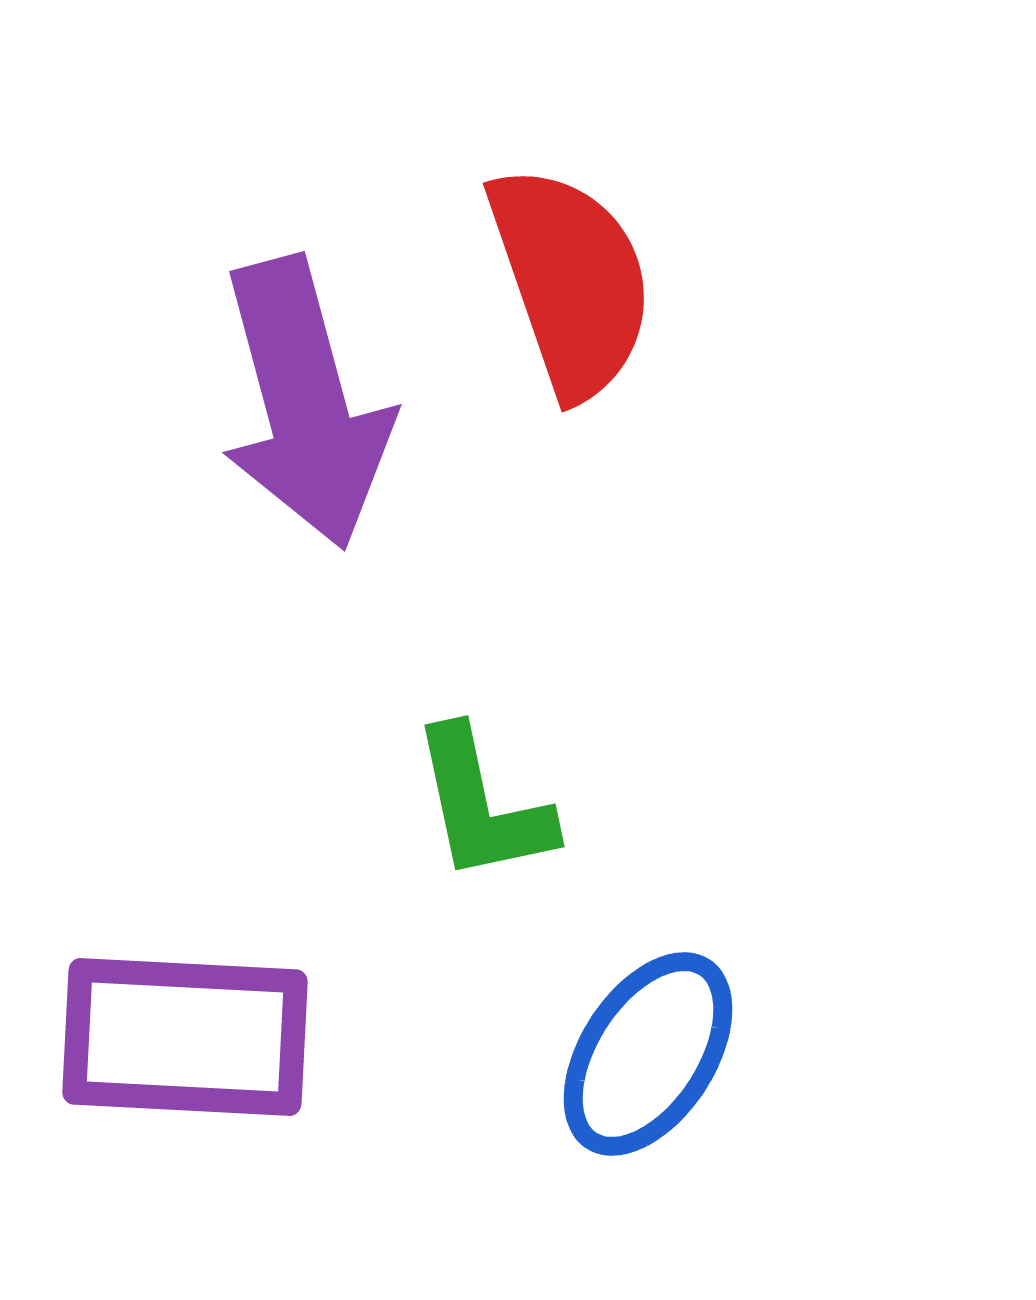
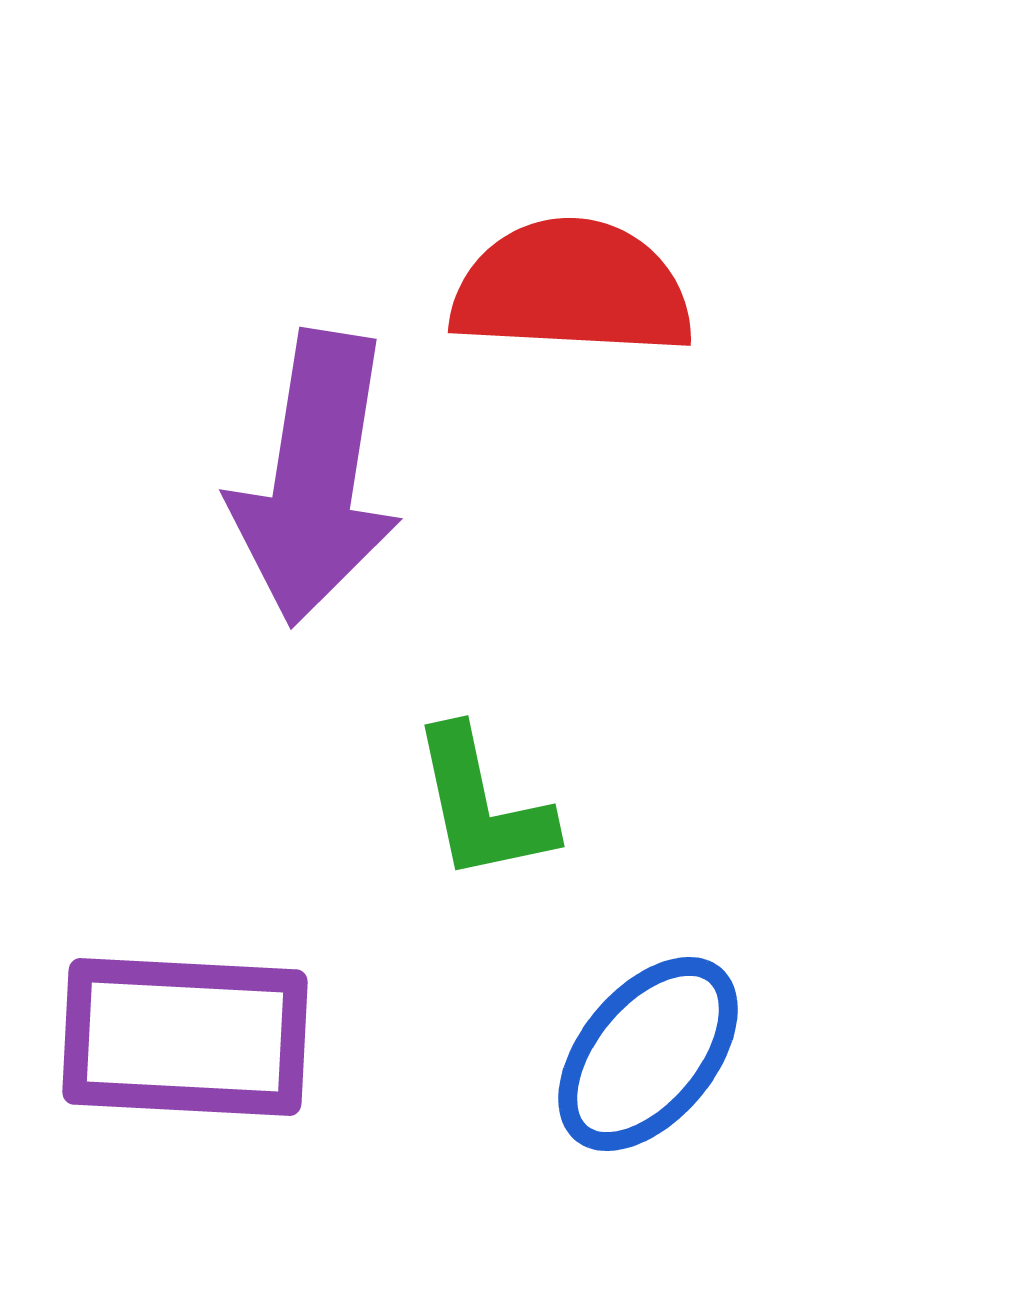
red semicircle: moved 1 px right, 7 px down; rotated 68 degrees counterclockwise
purple arrow: moved 10 px right, 75 px down; rotated 24 degrees clockwise
blue ellipse: rotated 7 degrees clockwise
